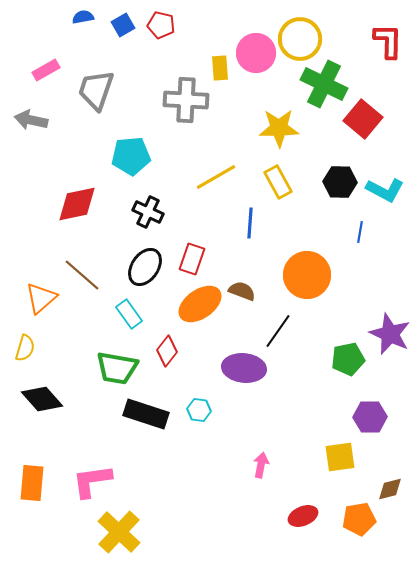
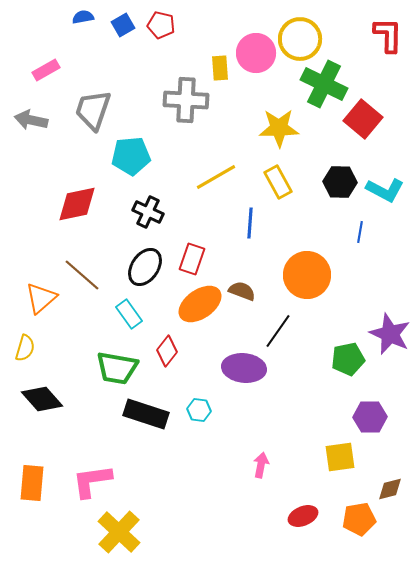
red L-shape at (388, 41): moved 6 px up
gray trapezoid at (96, 90): moved 3 px left, 20 px down
